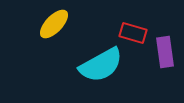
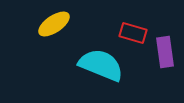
yellow ellipse: rotated 12 degrees clockwise
cyan semicircle: rotated 129 degrees counterclockwise
